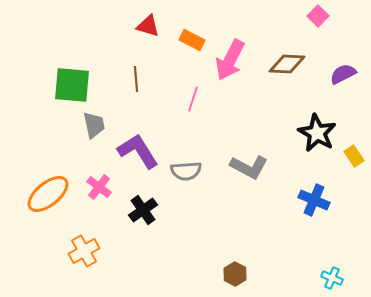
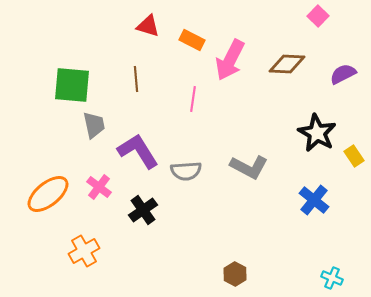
pink line: rotated 10 degrees counterclockwise
blue cross: rotated 16 degrees clockwise
